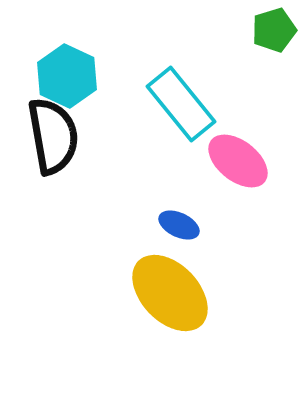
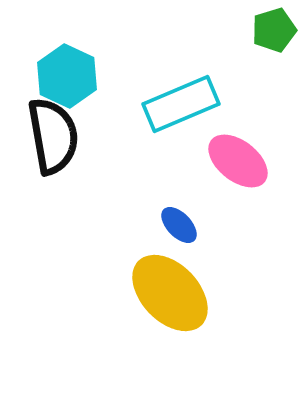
cyan rectangle: rotated 74 degrees counterclockwise
blue ellipse: rotated 21 degrees clockwise
